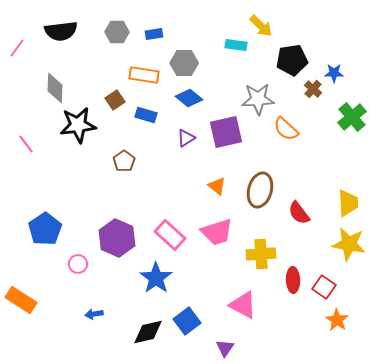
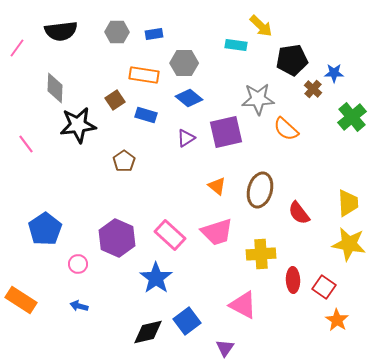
blue arrow at (94, 314): moved 15 px left, 8 px up; rotated 24 degrees clockwise
